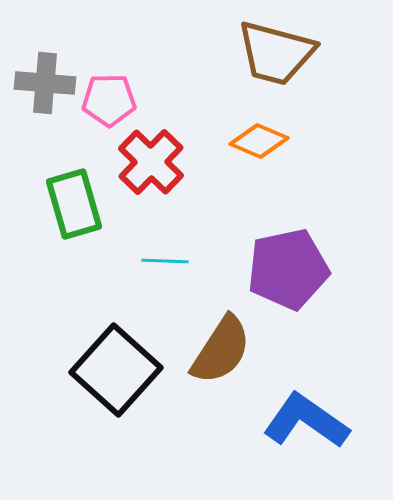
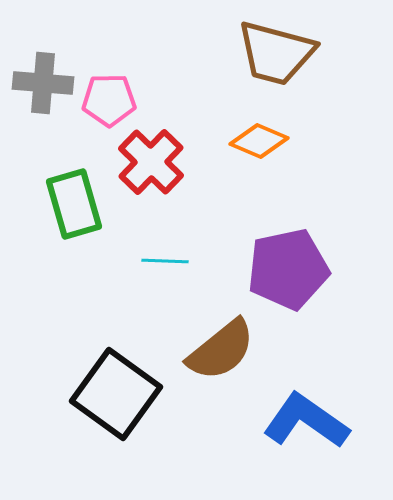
gray cross: moved 2 px left
brown semicircle: rotated 18 degrees clockwise
black square: moved 24 px down; rotated 6 degrees counterclockwise
